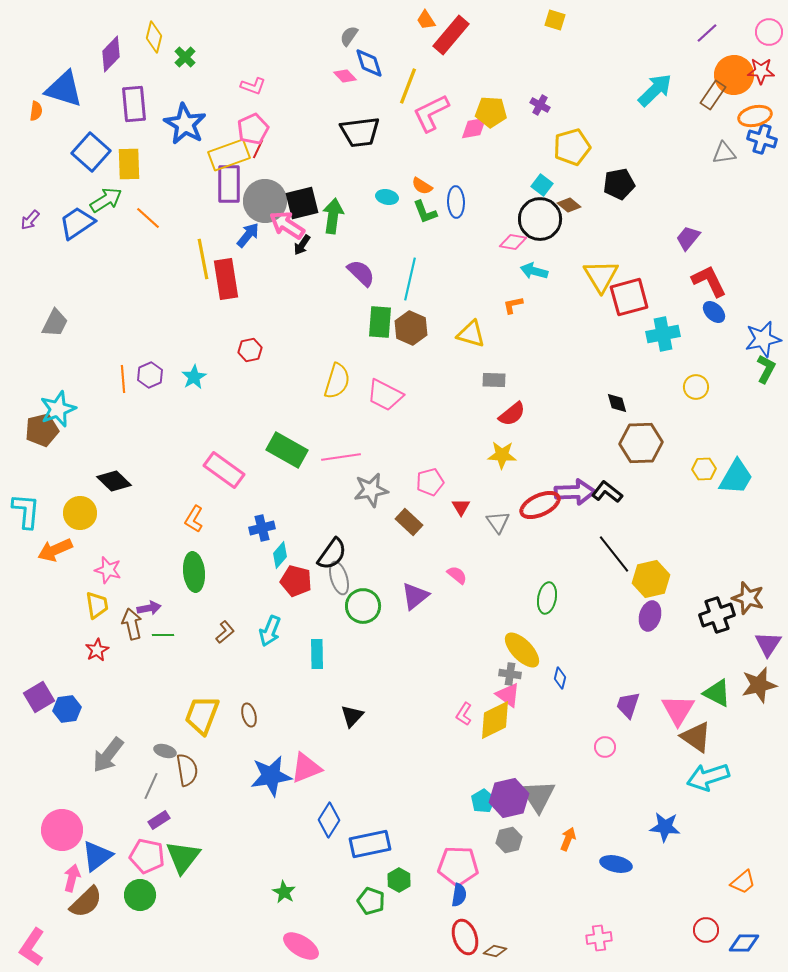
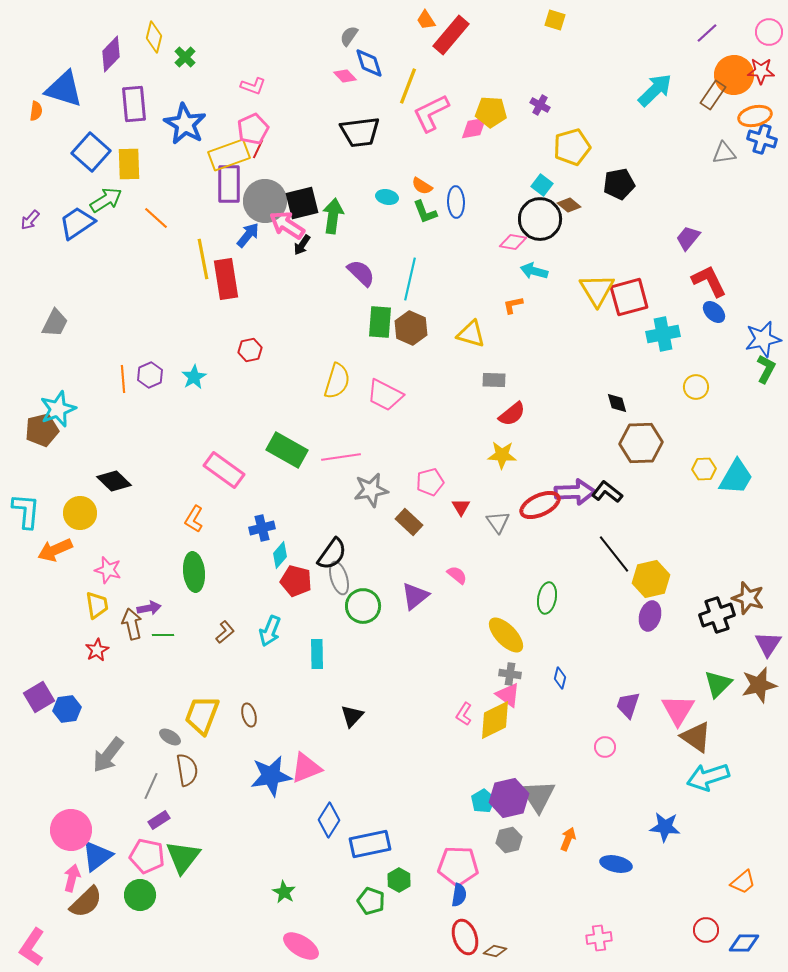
orange line at (148, 218): moved 8 px right
yellow triangle at (601, 276): moved 4 px left, 14 px down
yellow ellipse at (522, 650): moved 16 px left, 15 px up
green triangle at (717, 693): moved 1 px right, 9 px up; rotated 48 degrees clockwise
gray ellipse at (165, 751): moved 5 px right, 14 px up; rotated 15 degrees clockwise
pink circle at (62, 830): moved 9 px right
